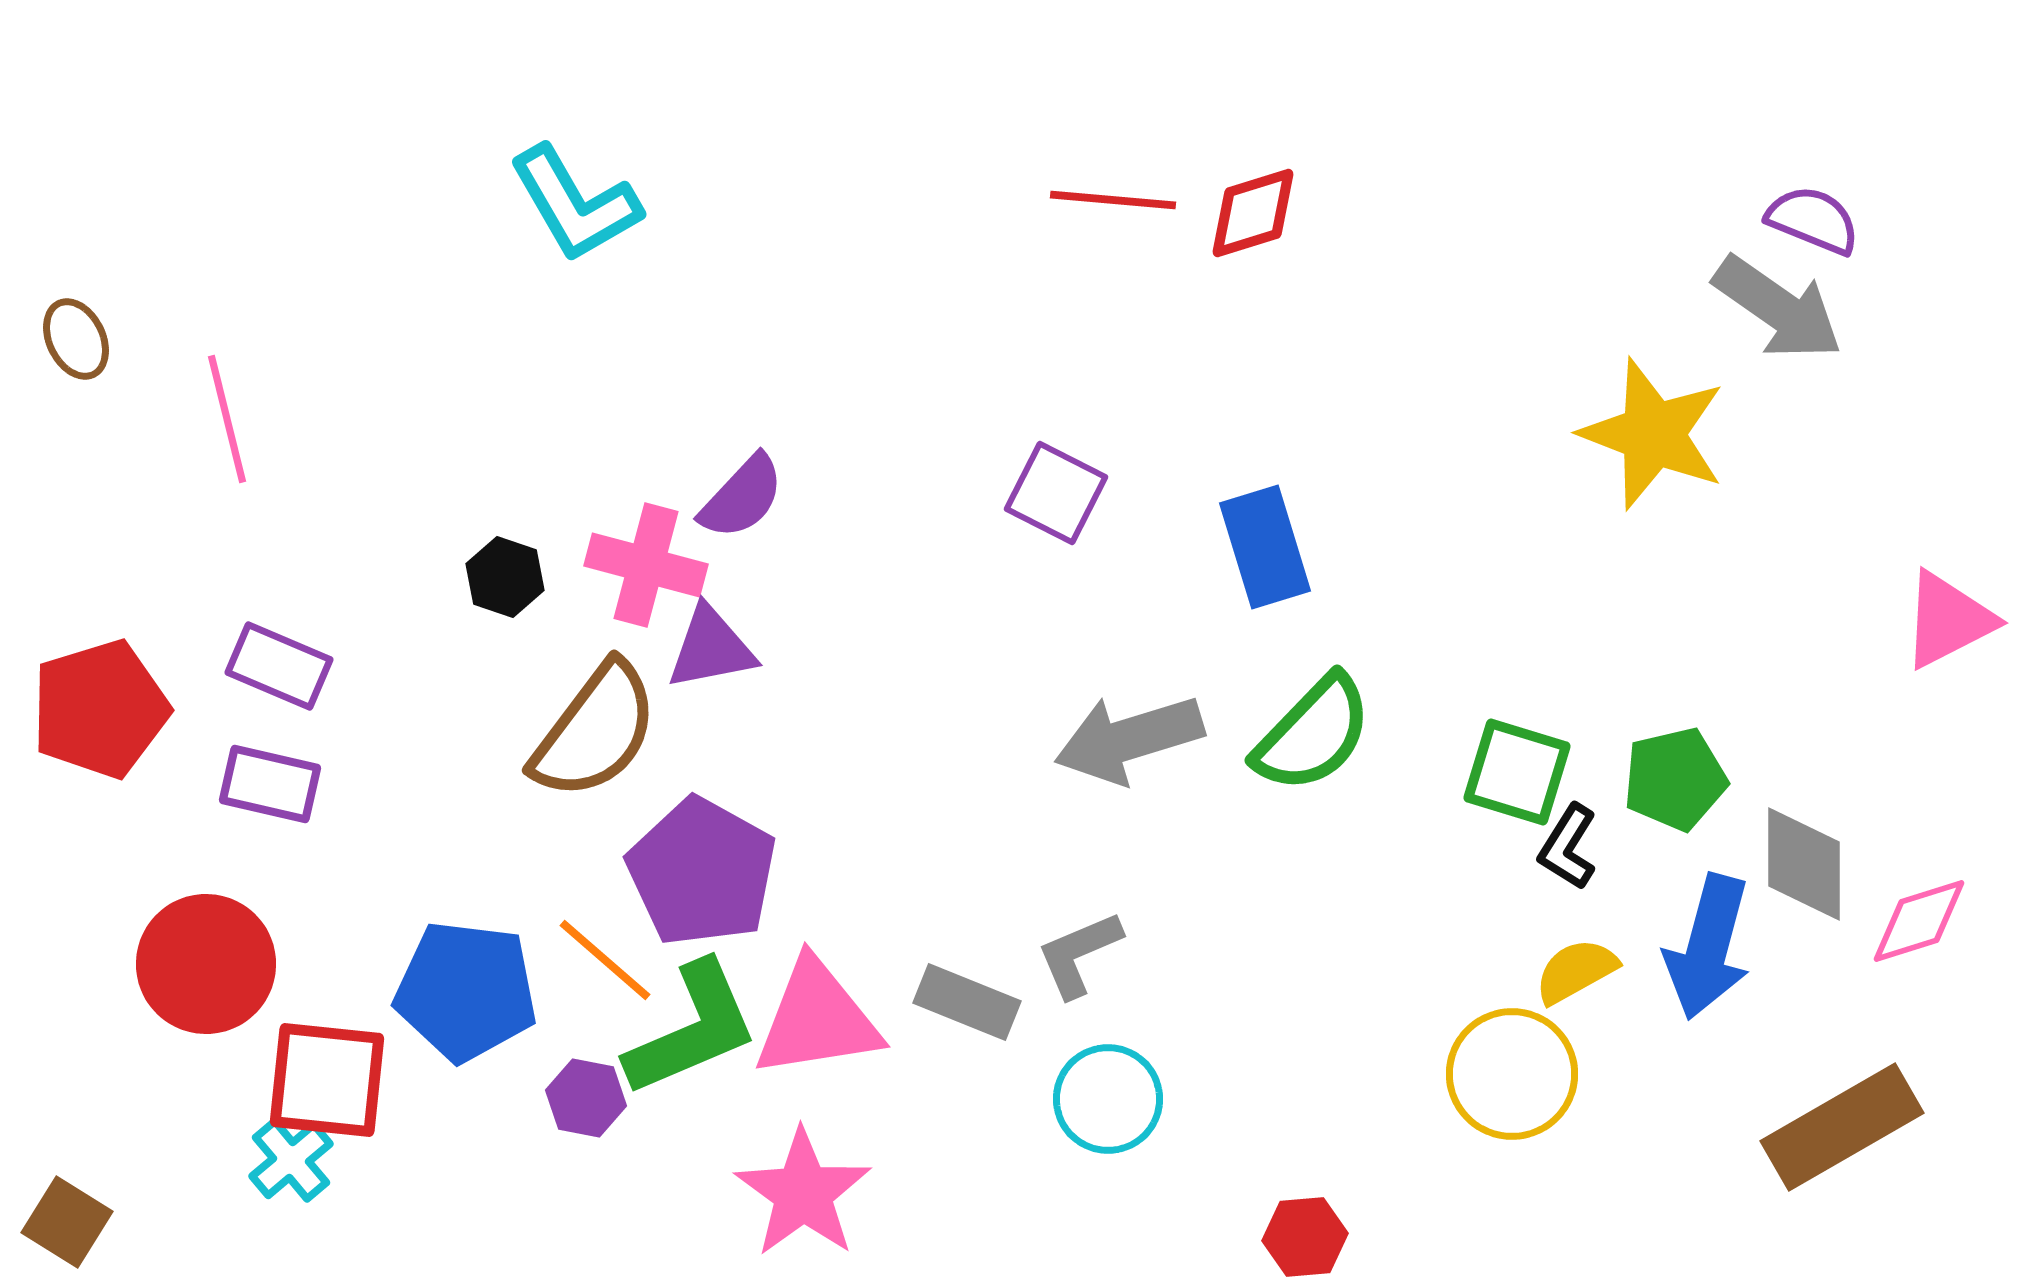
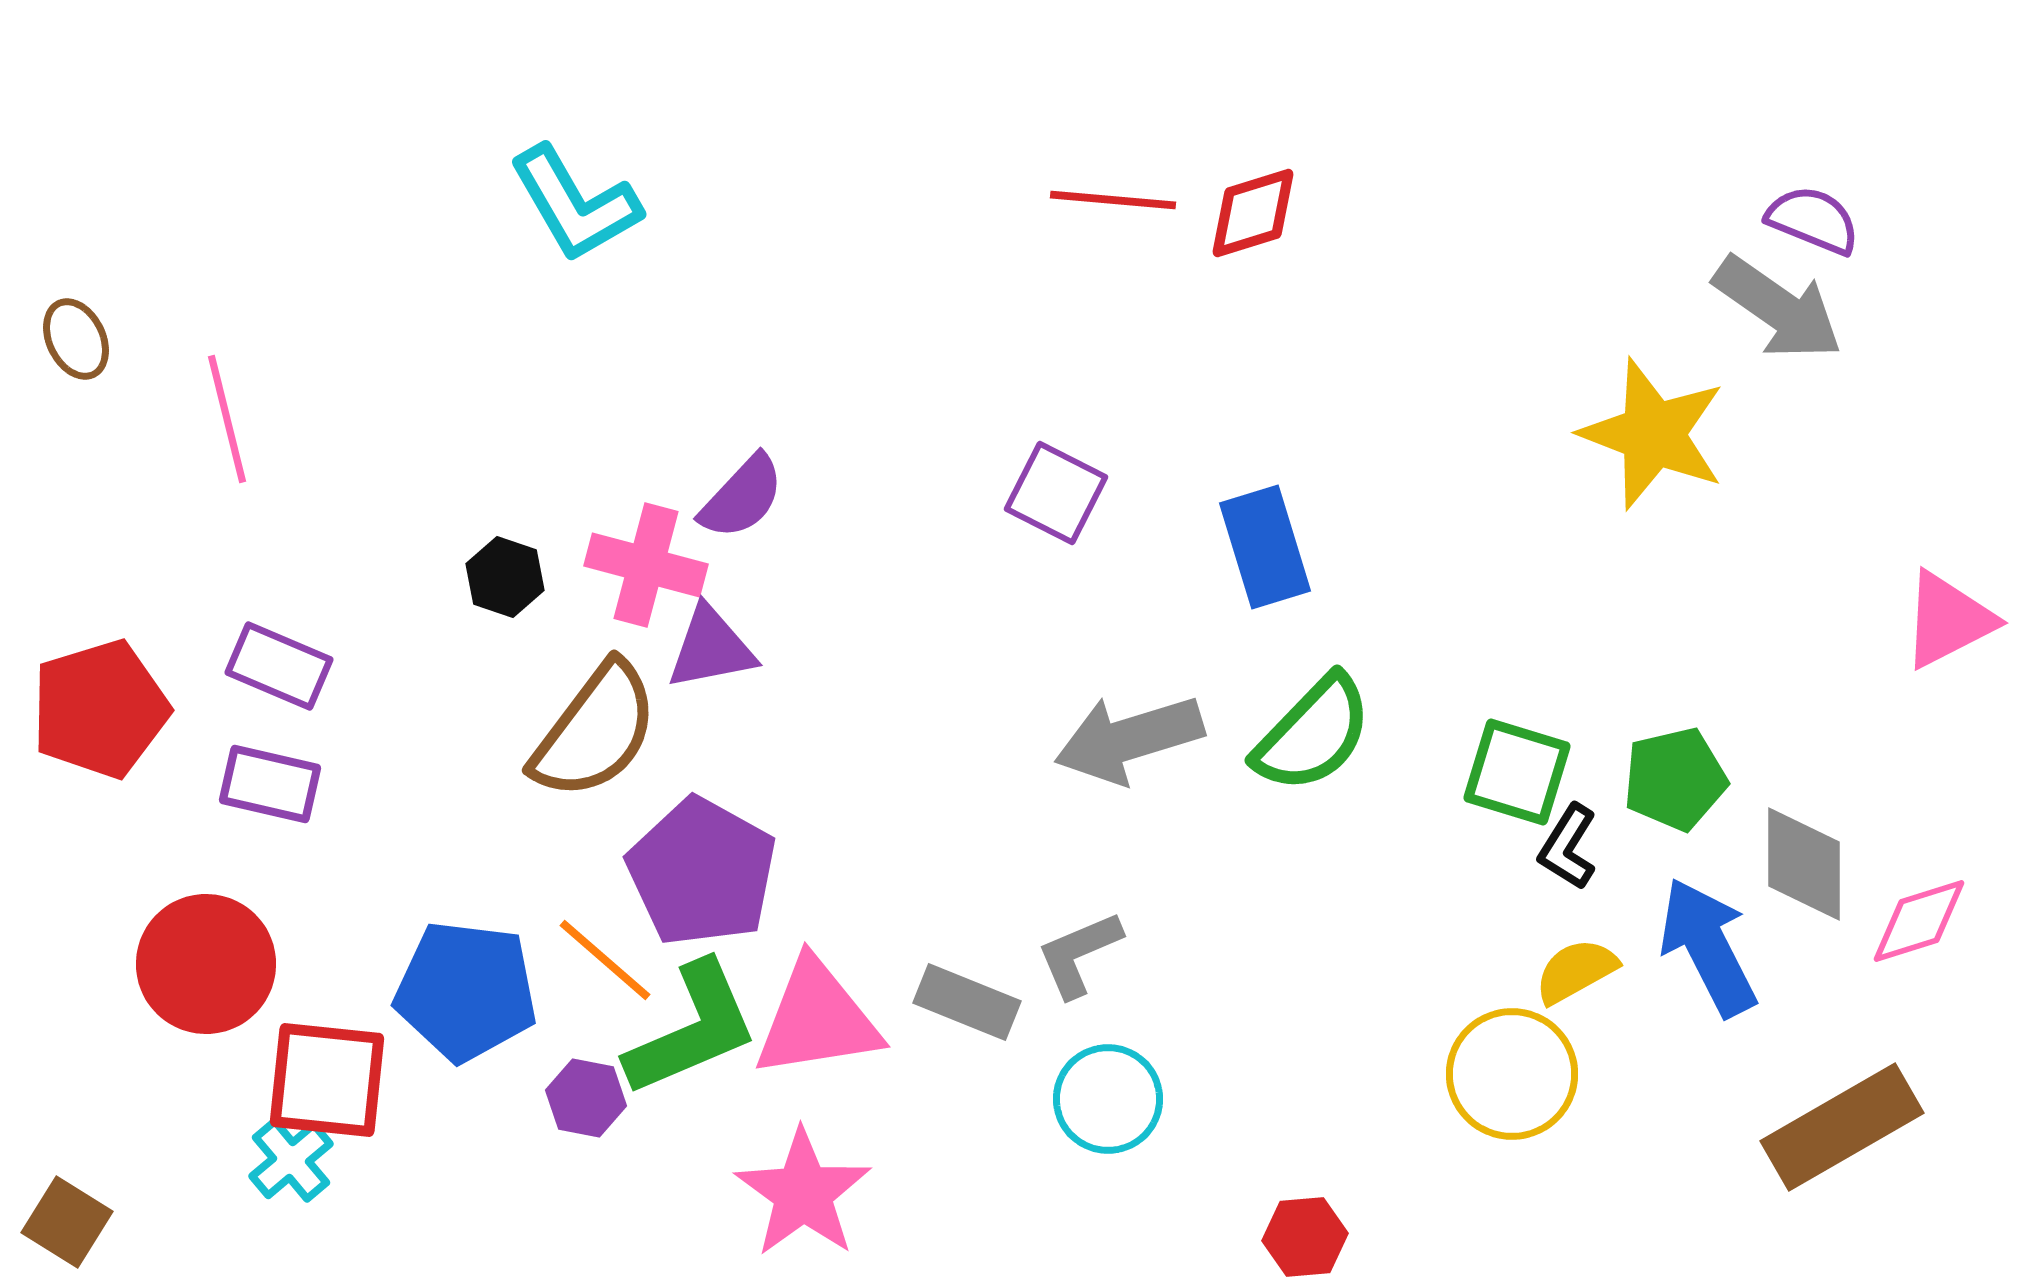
blue arrow at (1708, 947): rotated 138 degrees clockwise
